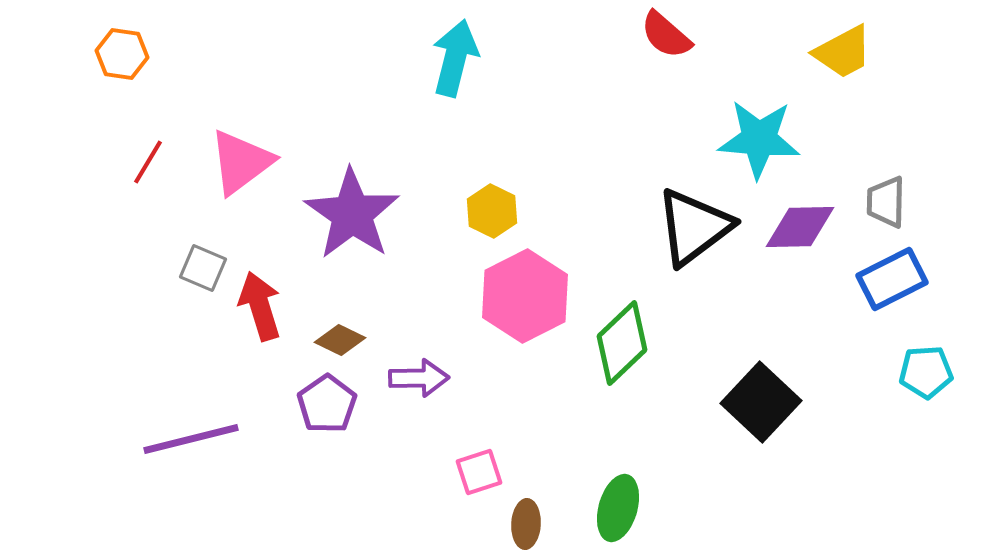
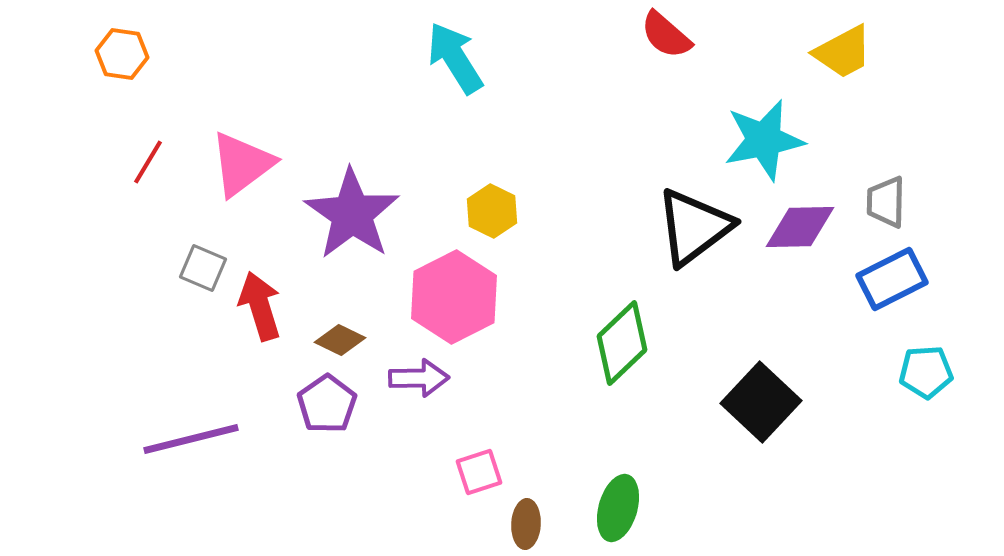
cyan arrow: rotated 46 degrees counterclockwise
cyan star: moved 5 px right, 1 px down; rotated 16 degrees counterclockwise
pink triangle: moved 1 px right, 2 px down
pink hexagon: moved 71 px left, 1 px down
